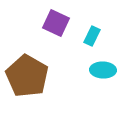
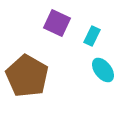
purple square: moved 1 px right
cyan ellipse: rotated 50 degrees clockwise
